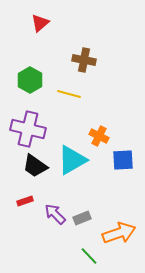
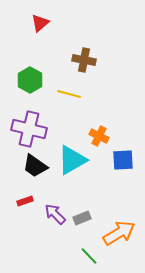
purple cross: moved 1 px right
orange arrow: rotated 12 degrees counterclockwise
